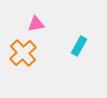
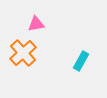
cyan rectangle: moved 2 px right, 15 px down
